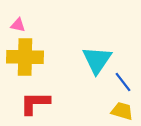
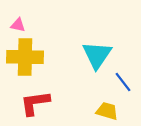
cyan triangle: moved 5 px up
red L-shape: rotated 8 degrees counterclockwise
yellow trapezoid: moved 15 px left
